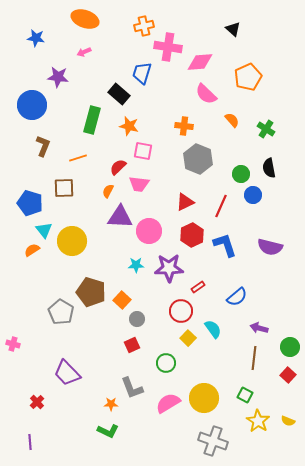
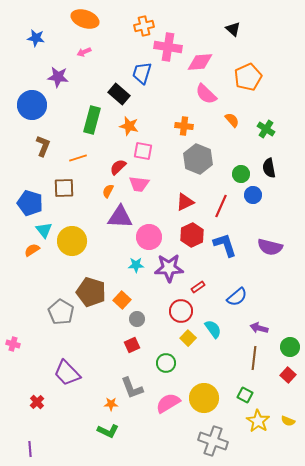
pink circle at (149, 231): moved 6 px down
purple line at (30, 442): moved 7 px down
